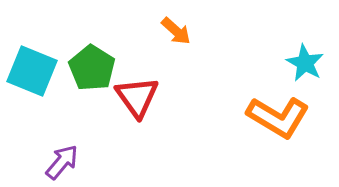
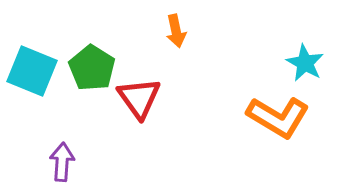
orange arrow: rotated 36 degrees clockwise
red triangle: moved 2 px right, 1 px down
purple arrow: rotated 36 degrees counterclockwise
